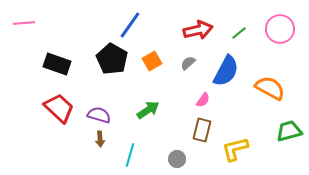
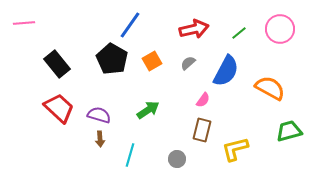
red arrow: moved 4 px left, 1 px up
black rectangle: rotated 32 degrees clockwise
